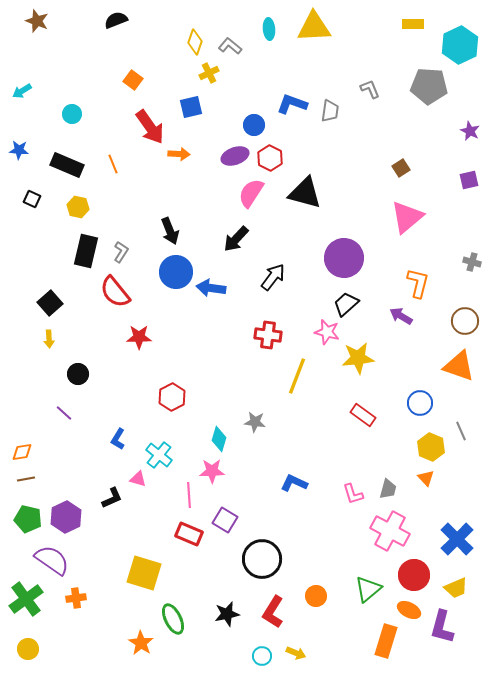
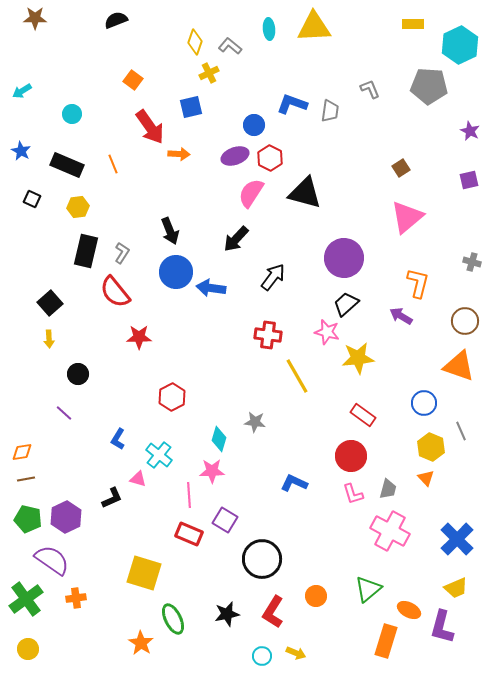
brown star at (37, 21): moved 2 px left, 3 px up; rotated 20 degrees counterclockwise
blue star at (19, 150): moved 2 px right, 1 px down; rotated 24 degrees clockwise
yellow hexagon at (78, 207): rotated 20 degrees counterclockwise
gray L-shape at (121, 252): moved 1 px right, 1 px down
yellow line at (297, 376): rotated 51 degrees counterclockwise
blue circle at (420, 403): moved 4 px right
red circle at (414, 575): moved 63 px left, 119 px up
